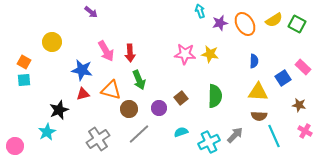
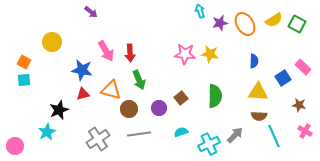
gray line: rotated 35 degrees clockwise
cyan cross: moved 2 px down
